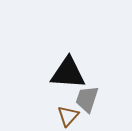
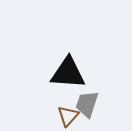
gray trapezoid: moved 5 px down
